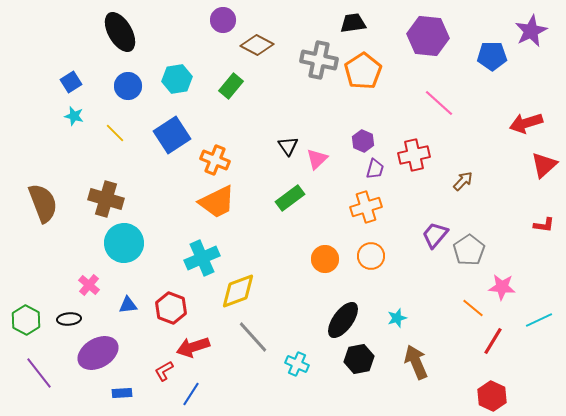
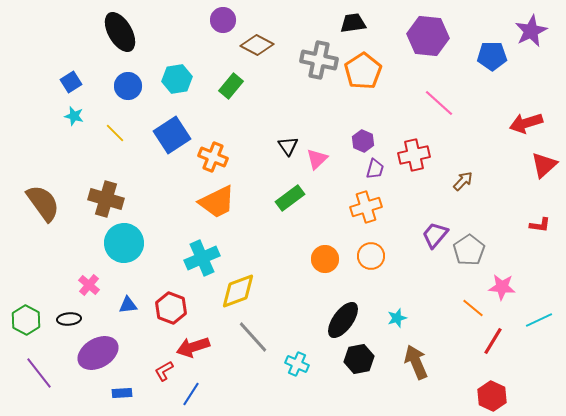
orange cross at (215, 160): moved 2 px left, 3 px up
brown semicircle at (43, 203): rotated 15 degrees counterclockwise
red L-shape at (544, 225): moved 4 px left
